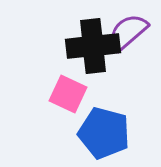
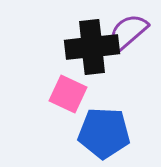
black cross: moved 1 px left, 1 px down
blue pentagon: rotated 12 degrees counterclockwise
